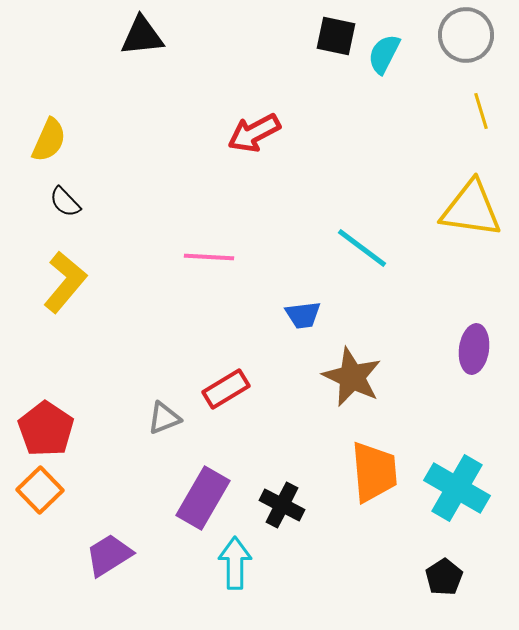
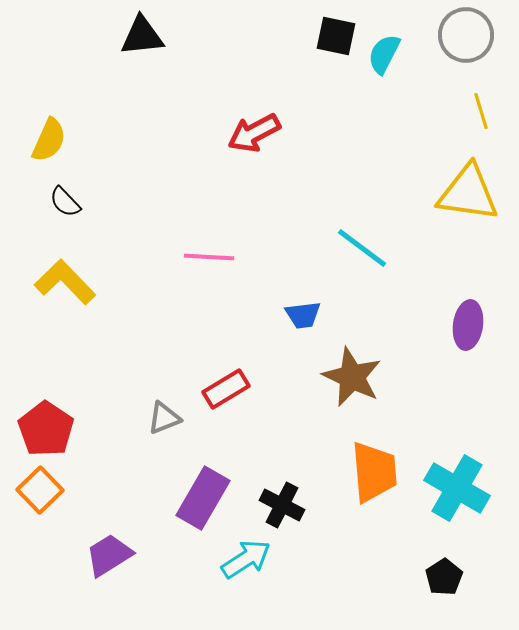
yellow triangle: moved 3 px left, 16 px up
yellow L-shape: rotated 84 degrees counterclockwise
purple ellipse: moved 6 px left, 24 px up
cyan arrow: moved 11 px right, 4 px up; rotated 57 degrees clockwise
